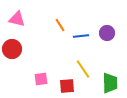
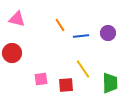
purple circle: moved 1 px right
red circle: moved 4 px down
red square: moved 1 px left, 1 px up
